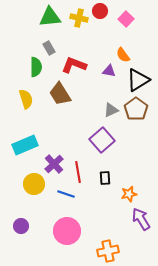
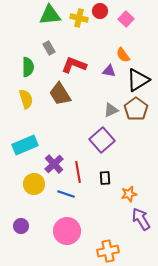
green triangle: moved 2 px up
green semicircle: moved 8 px left
